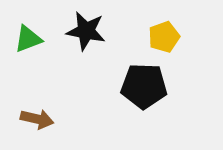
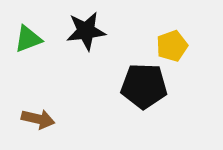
black star: rotated 18 degrees counterclockwise
yellow pentagon: moved 8 px right, 9 px down
brown arrow: moved 1 px right
